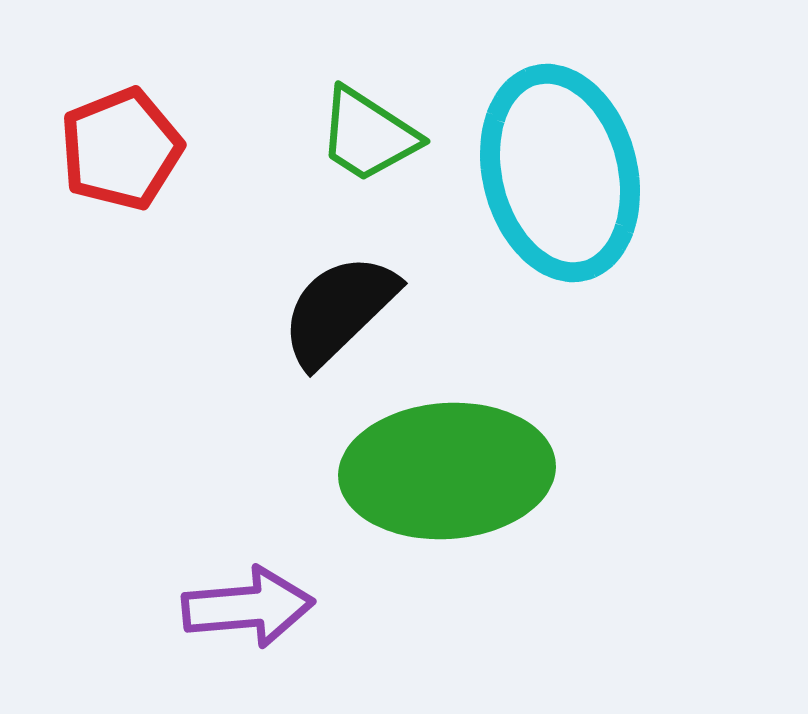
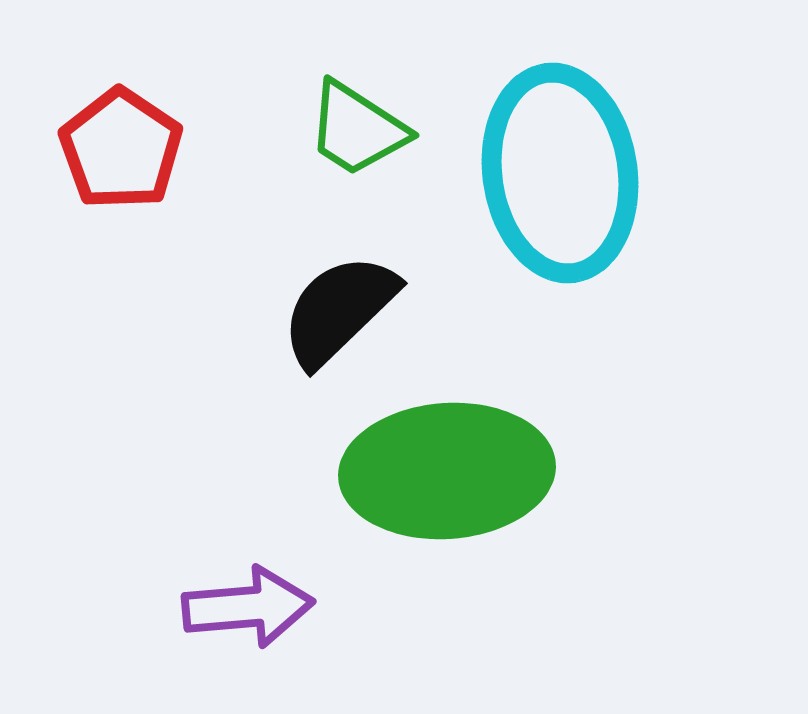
green trapezoid: moved 11 px left, 6 px up
red pentagon: rotated 16 degrees counterclockwise
cyan ellipse: rotated 6 degrees clockwise
